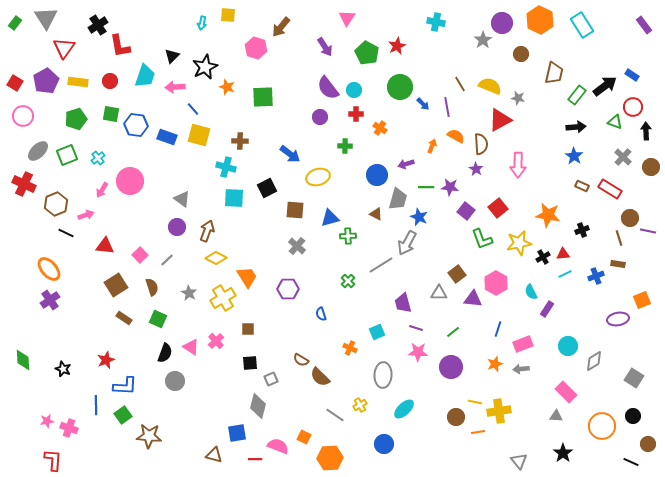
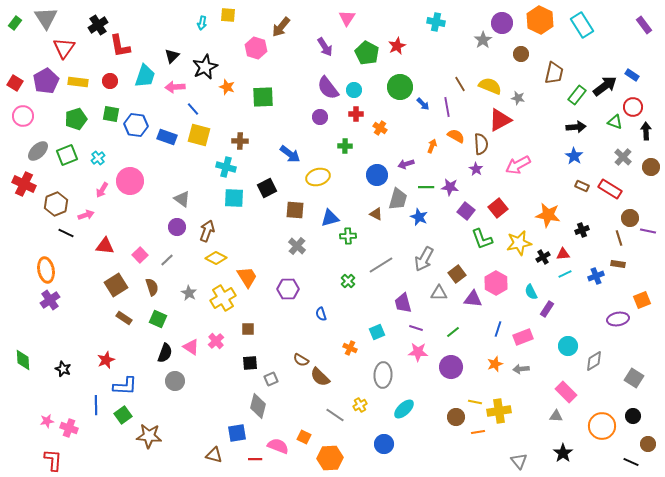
pink arrow at (518, 165): rotated 60 degrees clockwise
gray arrow at (407, 243): moved 17 px right, 16 px down
orange ellipse at (49, 269): moved 3 px left, 1 px down; rotated 30 degrees clockwise
pink rectangle at (523, 344): moved 7 px up
